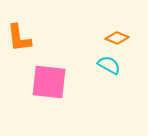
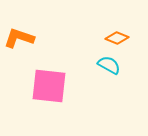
orange L-shape: rotated 116 degrees clockwise
pink square: moved 4 px down
